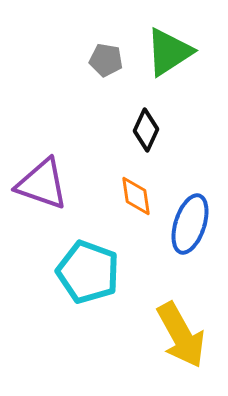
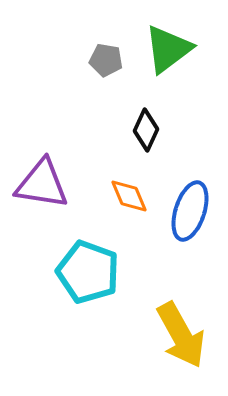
green triangle: moved 1 px left, 3 px up; rotated 4 degrees counterclockwise
purple triangle: rotated 10 degrees counterclockwise
orange diamond: moved 7 px left; rotated 15 degrees counterclockwise
blue ellipse: moved 13 px up
